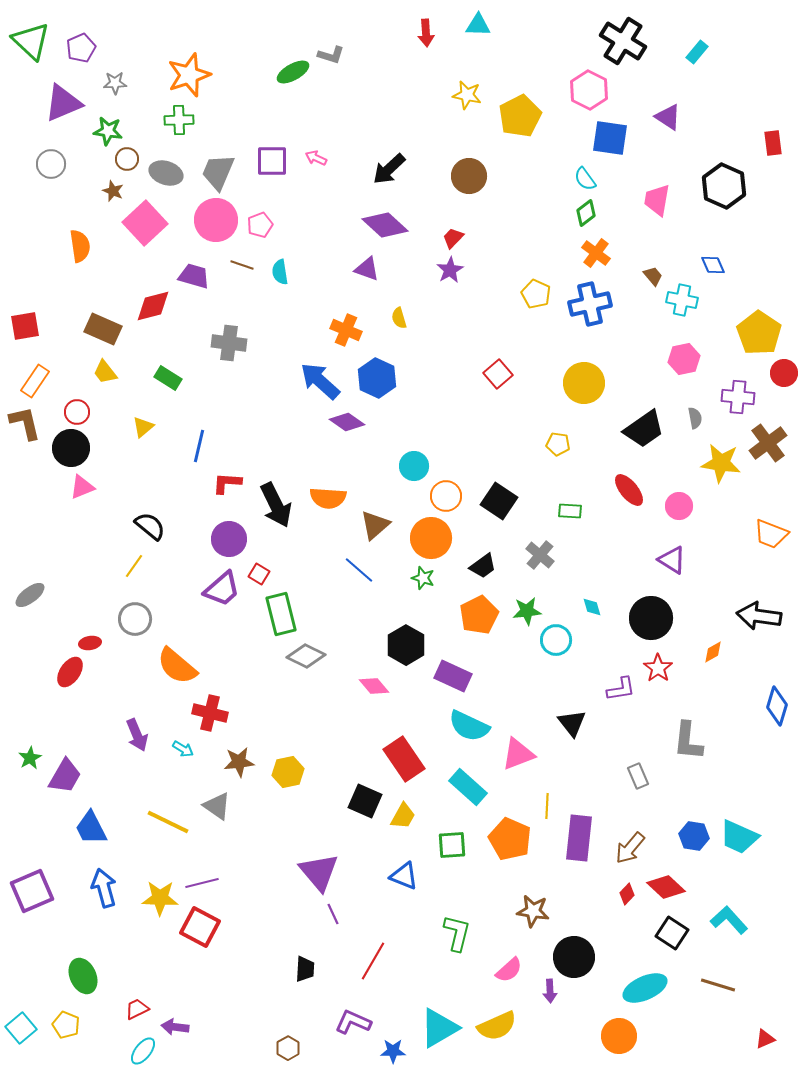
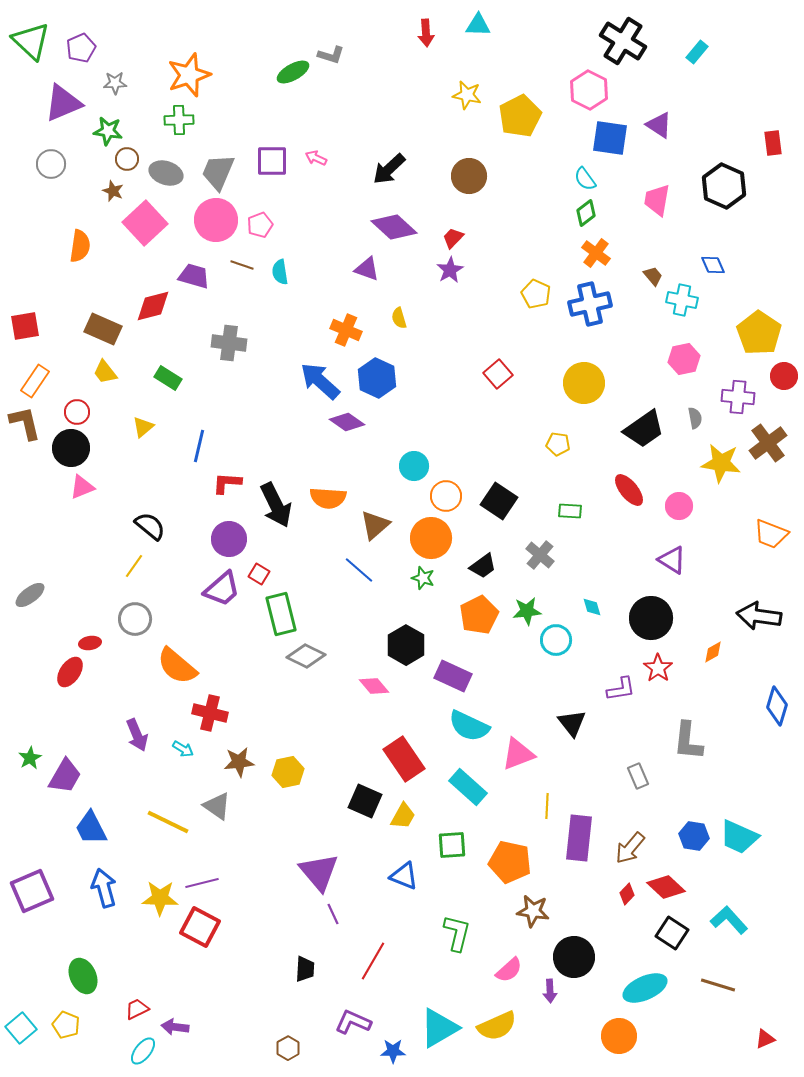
purple triangle at (668, 117): moved 9 px left, 8 px down
purple diamond at (385, 225): moved 9 px right, 2 px down
orange semicircle at (80, 246): rotated 16 degrees clockwise
red circle at (784, 373): moved 3 px down
orange pentagon at (510, 839): moved 23 px down; rotated 12 degrees counterclockwise
